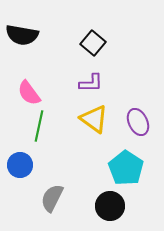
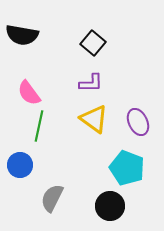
cyan pentagon: moved 1 px right; rotated 12 degrees counterclockwise
